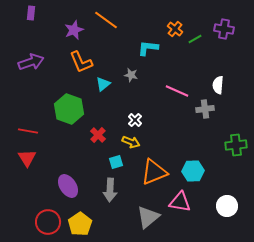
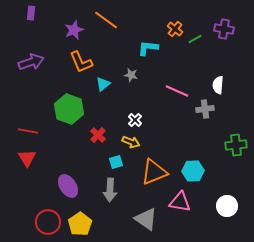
gray triangle: moved 2 px left, 2 px down; rotated 45 degrees counterclockwise
